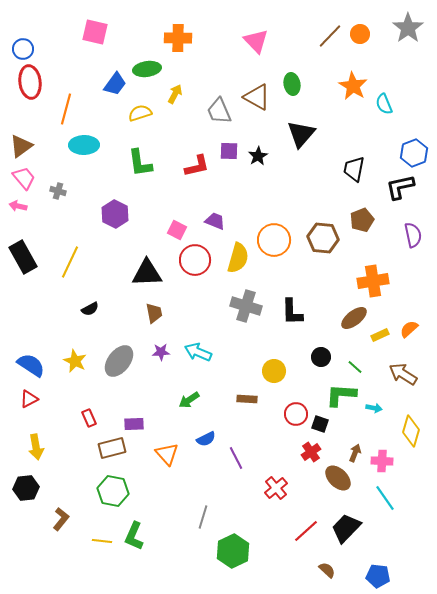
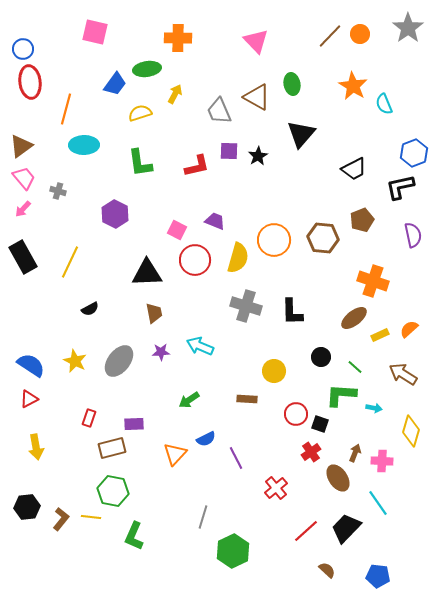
black trapezoid at (354, 169): rotated 128 degrees counterclockwise
pink arrow at (18, 206): moved 5 px right, 3 px down; rotated 60 degrees counterclockwise
orange cross at (373, 281): rotated 28 degrees clockwise
cyan arrow at (198, 352): moved 2 px right, 6 px up
red rectangle at (89, 418): rotated 42 degrees clockwise
orange triangle at (167, 454): moved 8 px right; rotated 25 degrees clockwise
brown ellipse at (338, 478): rotated 12 degrees clockwise
black hexagon at (26, 488): moved 1 px right, 19 px down
cyan line at (385, 498): moved 7 px left, 5 px down
yellow line at (102, 541): moved 11 px left, 24 px up
